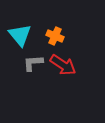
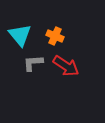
red arrow: moved 3 px right, 1 px down
